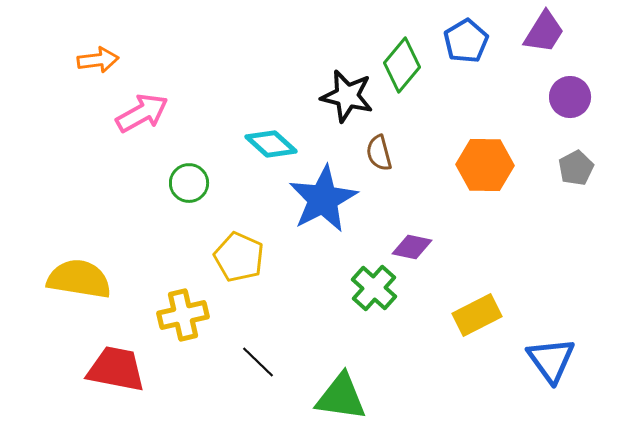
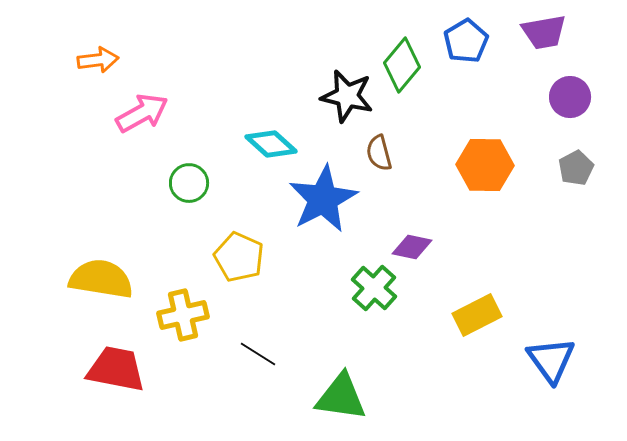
purple trapezoid: rotated 48 degrees clockwise
yellow semicircle: moved 22 px right
black line: moved 8 px up; rotated 12 degrees counterclockwise
